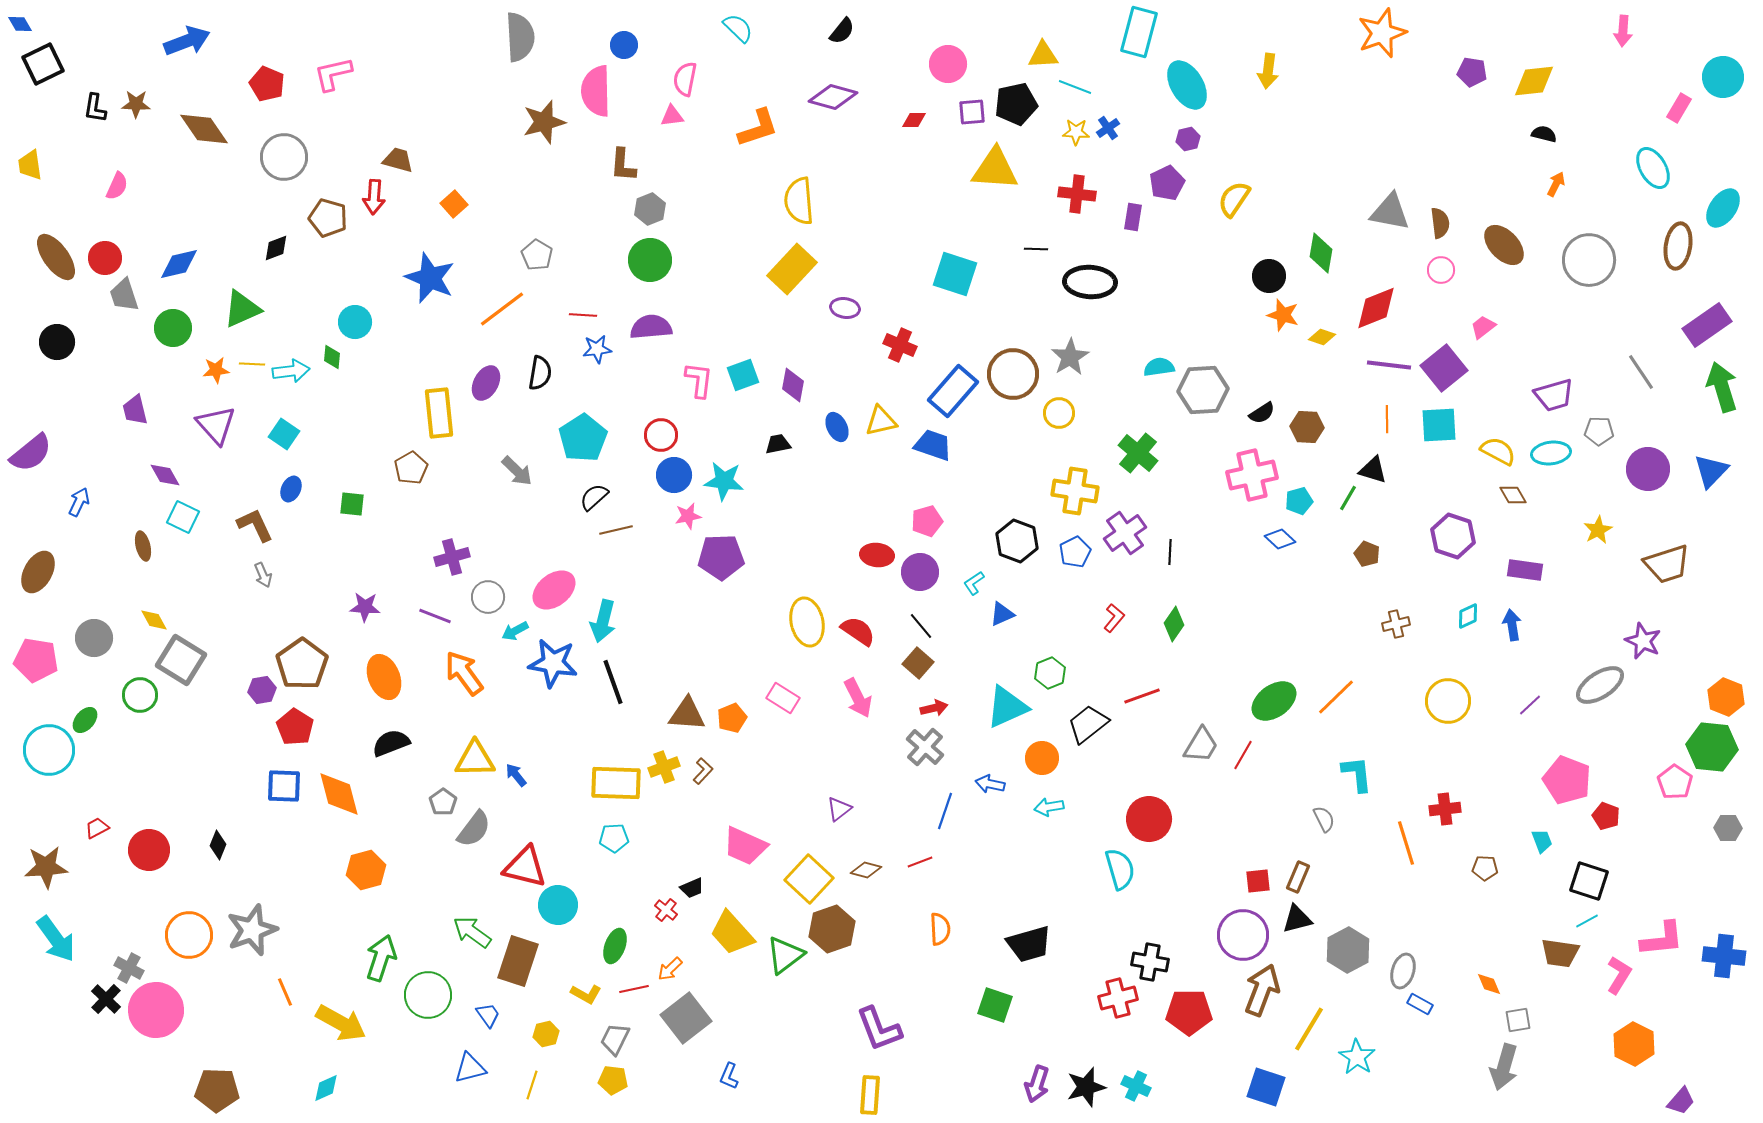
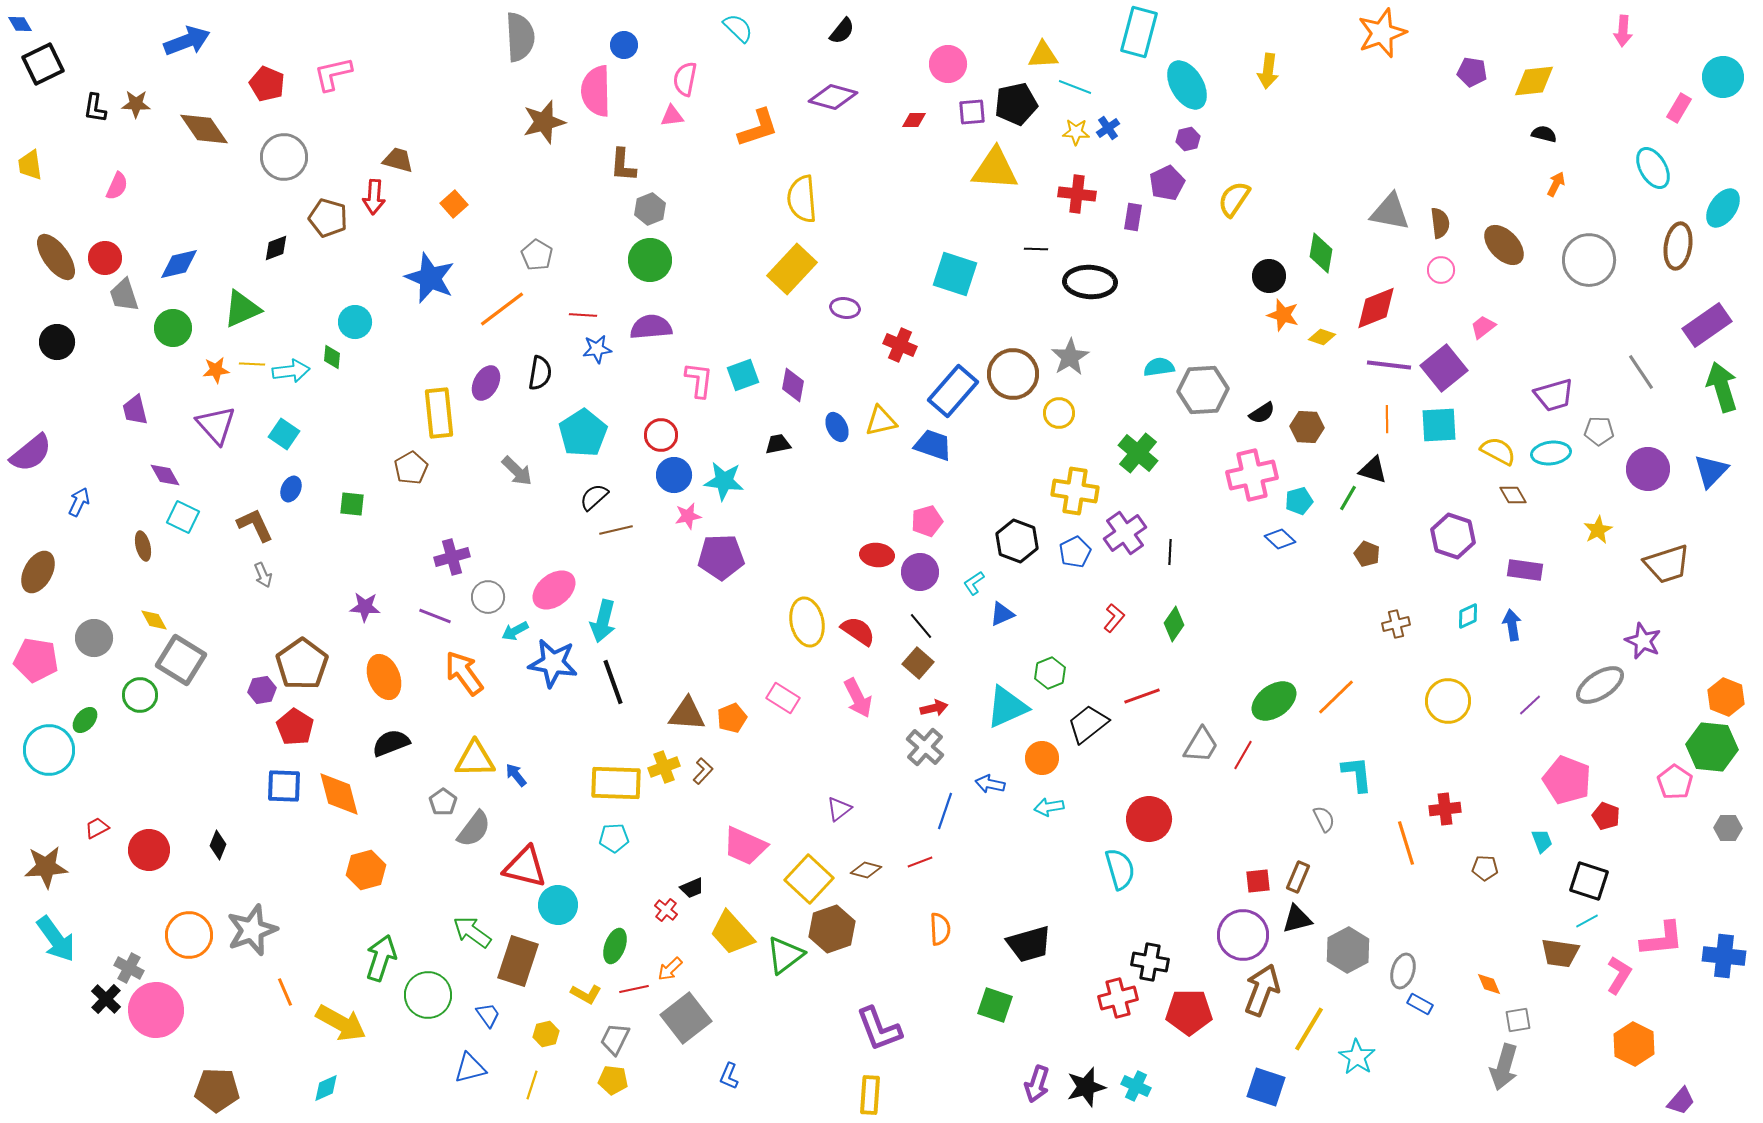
yellow semicircle at (799, 201): moved 3 px right, 2 px up
cyan pentagon at (583, 438): moved 5 px up
